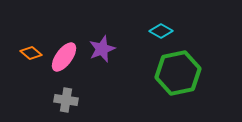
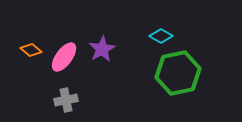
cyan diamond: moved 5 px down
purple star: rotated 8 degrees counterclockwise
orange diamond: moved 3 px up
gray cross: rotated 20 degrees counterclockwise
